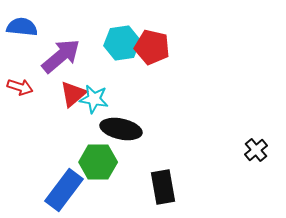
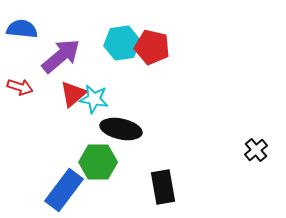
blue semicircle: moved 2 px down
